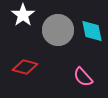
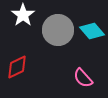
cyan diamond: rotated 30 degrees counterclockwise
red diamond: moved 8 px left; rotated 40 degrees counterclockwise
pink semicircle: moved 1 px down
